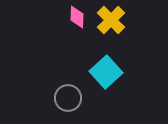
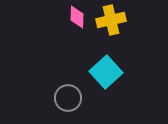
yellow cross: rotated 32 degrees clockwise
